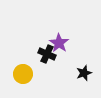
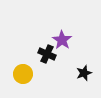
purple star: moved 3 px right, 3 px up
